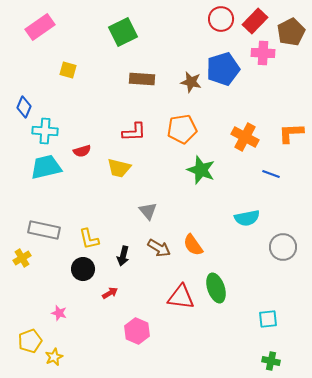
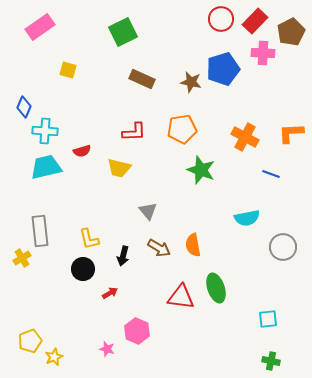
brown rectangle: rotated 20 degrees clockwise
gray rectangle: moved 4 px left, 1 px down; rotated 72 degrees clockwise
orange semicircle: rotated 25 degrees clockwise
pink star: moved 48 px right, 36 px down
